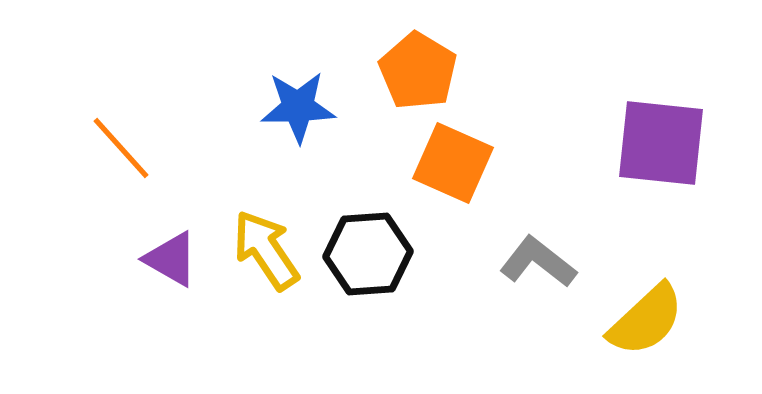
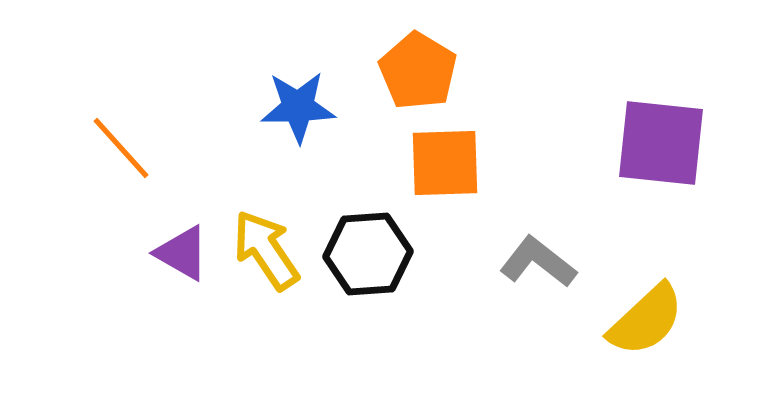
orange square: moved 8 px left; rotated 26 degrees counterclockwise
purple triangle: moved 11 px right, 6 px up
